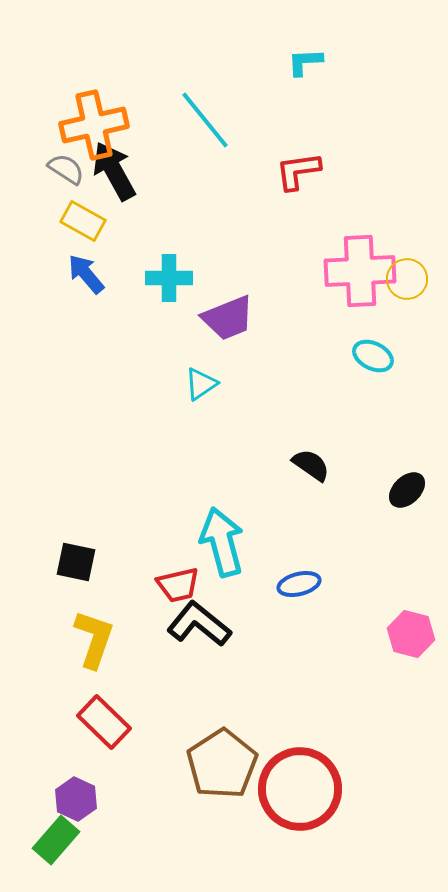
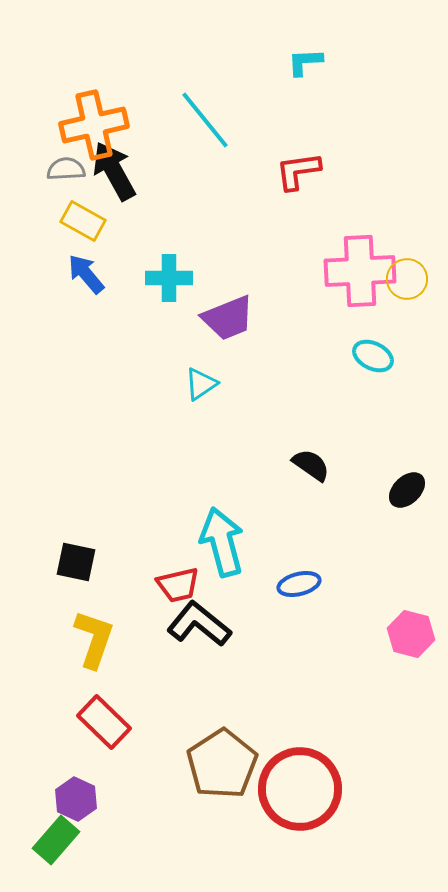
gray semicircle: rotated 36 degrees counterclockwise
